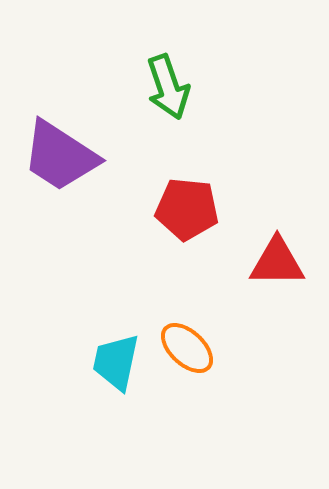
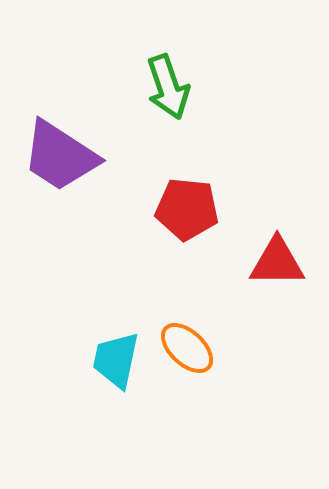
cyan trapezoid: moved 2 px up
